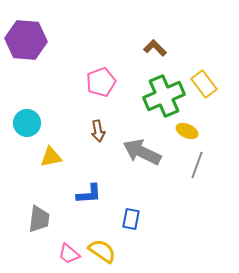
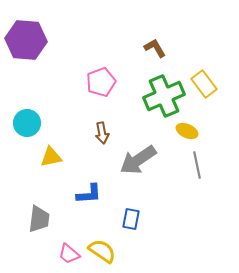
brown L-shape: rotated 15 degrees clockwise
brown arrow: moved 4 px right, 2 px down
gray arrow: moved 4 px left, 8 px down; rotated 60 degrees counterclockwise
gray line: rotated 32 degrees counterclockwise
